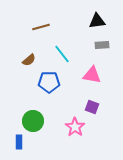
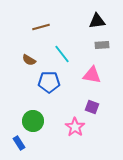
brown semicircle: rotated 72 degrees clockwise
blue rectangle: moved 1 px down; rotated 32 degrees counterclockwise
